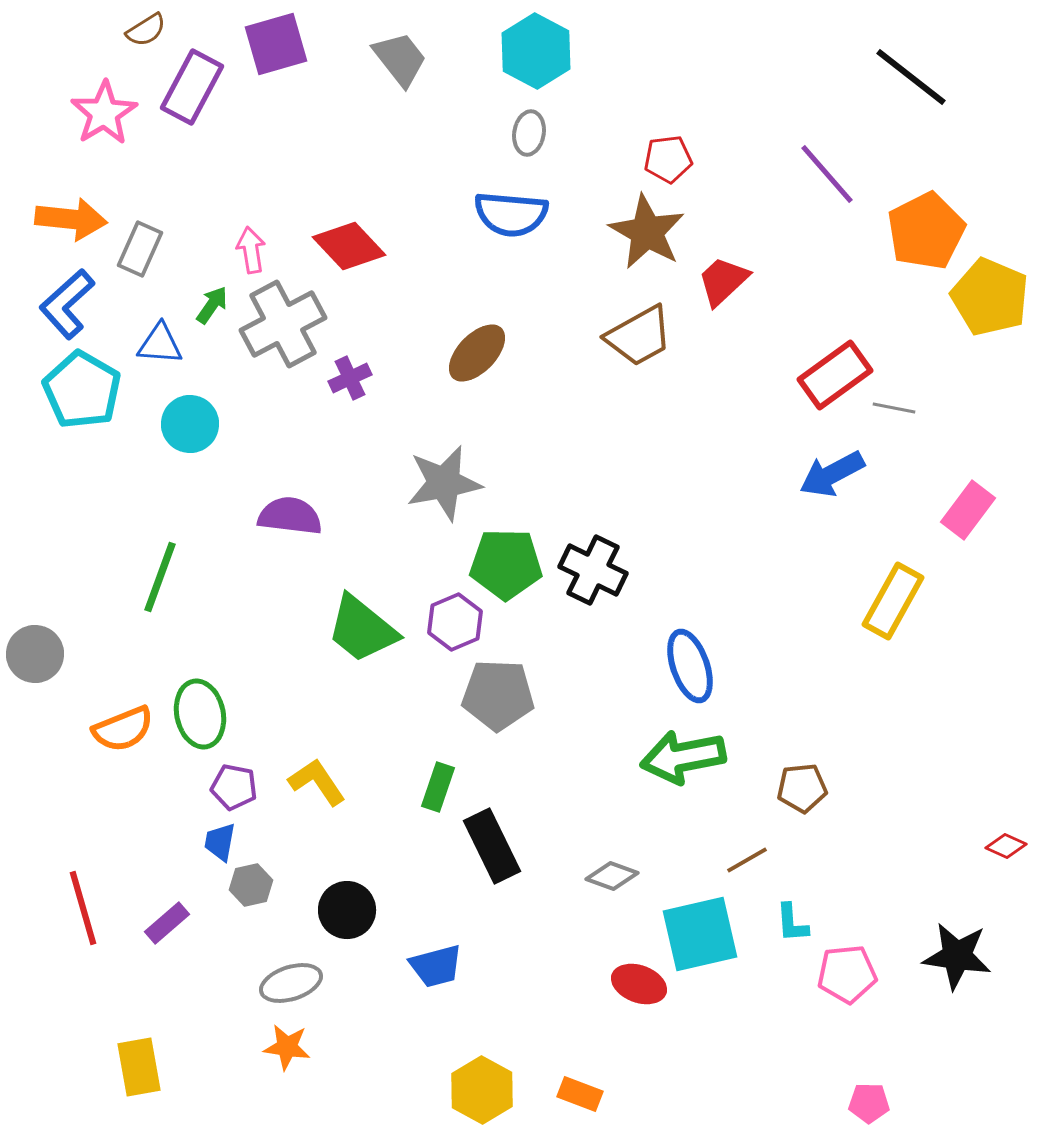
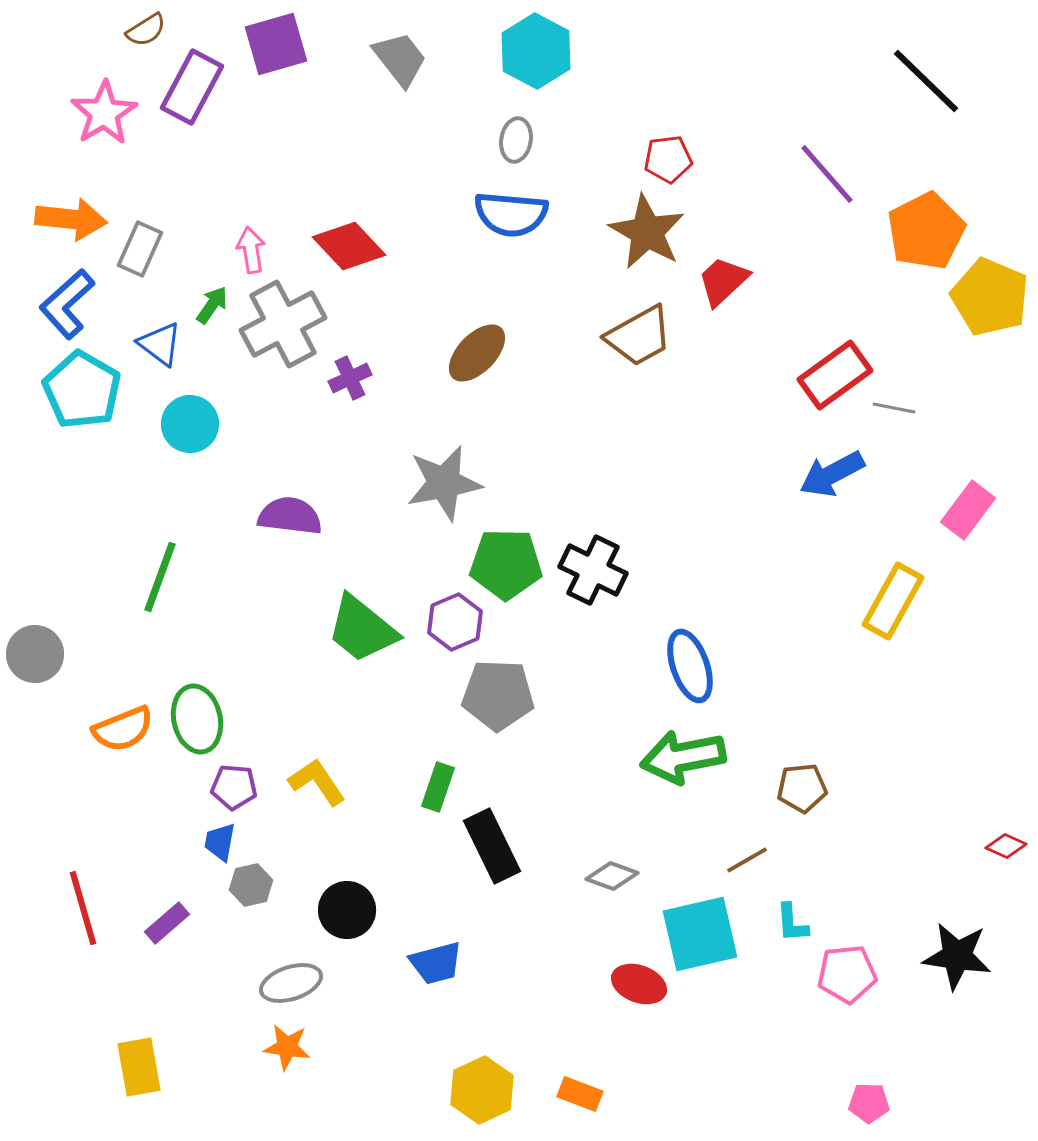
black line at (911, 77): moved 15 px right, 4 px down; rotated 6 degrees clockwise
gray ellipse at (529, 133): moved 13 px left, 7 px down
blue triangle at (160, 344): rotated 33 degrees clockwise
green ellipse at (200, 714): moved 3 px left, 5 px down
purple pentagon at (234, 787): rotated 6 degrees counterclockwise
blue trapezoid at (436, 966): moved 3 px up
yellow hexagon at (482, 1090): rotated 6 degrees clockwise
